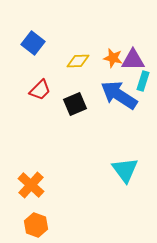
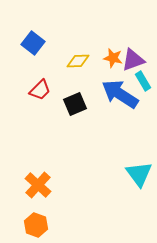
purple triangle: rotated 20 degrees counterclockwise
cyan rectangle: rotated 48 degrees counterclockwise
blue arrow: moved 1 px right, 1 px up
cyan triangle: moved 14 px right, 4 px down
orange cross: moved 7 px right
